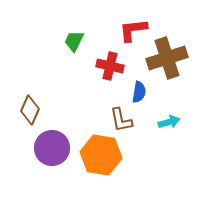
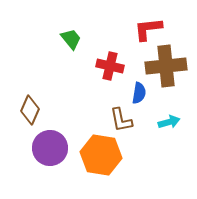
red L-shape: moved 15 px right, 1 px up
green trapezoid: moved 3 px left, 2 px up; rotated 115 degrees clockwise
brown cross: moved 1 px left, 8 px down; rotated 12 degrees clockwise
blue semicircle: moved 1 px down
purple circle: moved 2 px left
